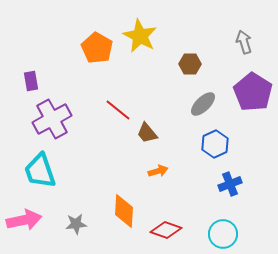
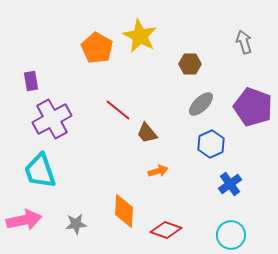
purple pentagon: moved 15 px down; rotated 12 degrees counterclockwise
gray ellipse: moved 2 px left
blue hexagon: moved 4 px left
blue cross: rotated 15 degrees counterclockwise
cyan circle: moved 8 px right, 1 px down
